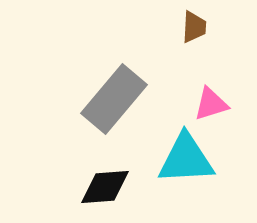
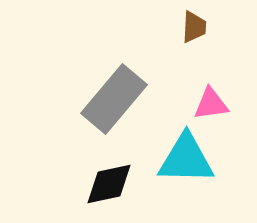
pink triangle: rotated 9 degrees clockwise
cyan triangle: rotated 4 degrees clockwise
black diamond: moved 4 px right, 3 px up; rotated 8 degrees counterclockwise
